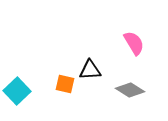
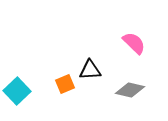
pink semicircle: rotated 15 degrees counterclockwise
orange square: rotated 36 degrees counterclockwise
gray diamond: rotated 20 degrees counterclockwise
